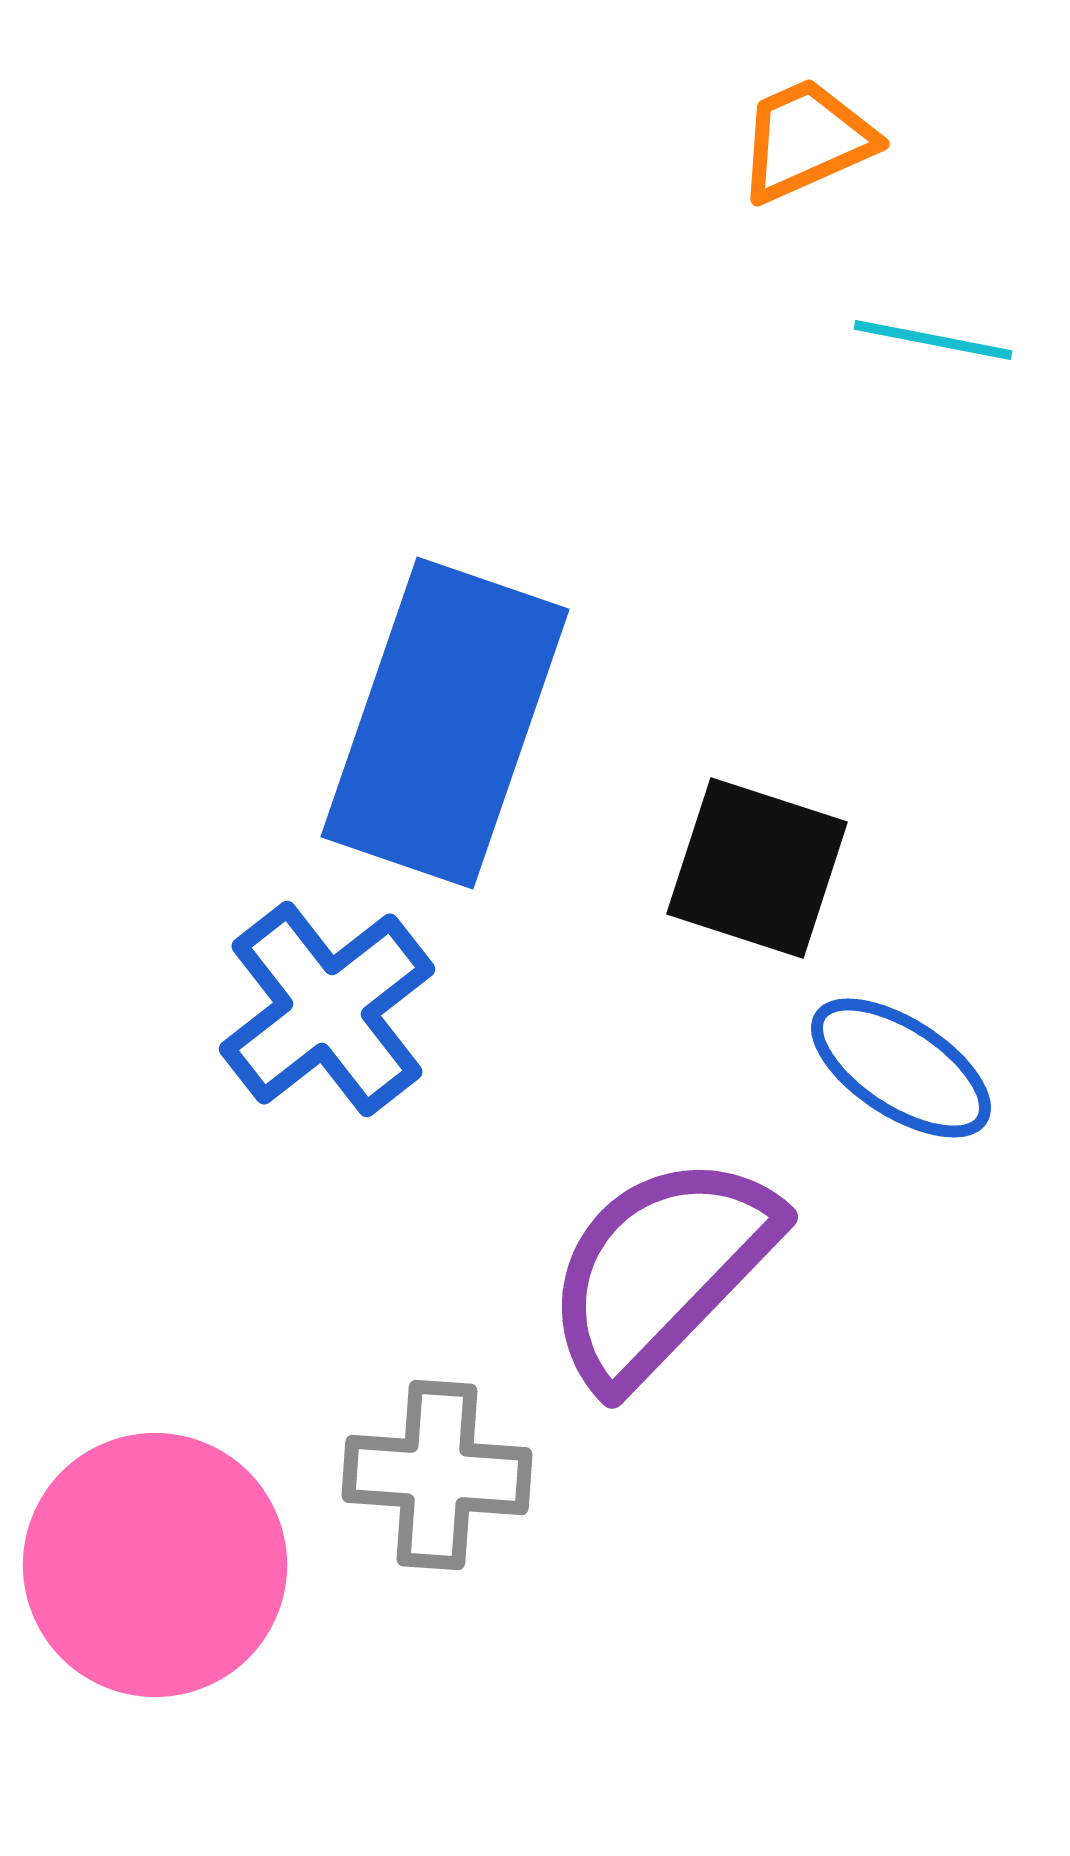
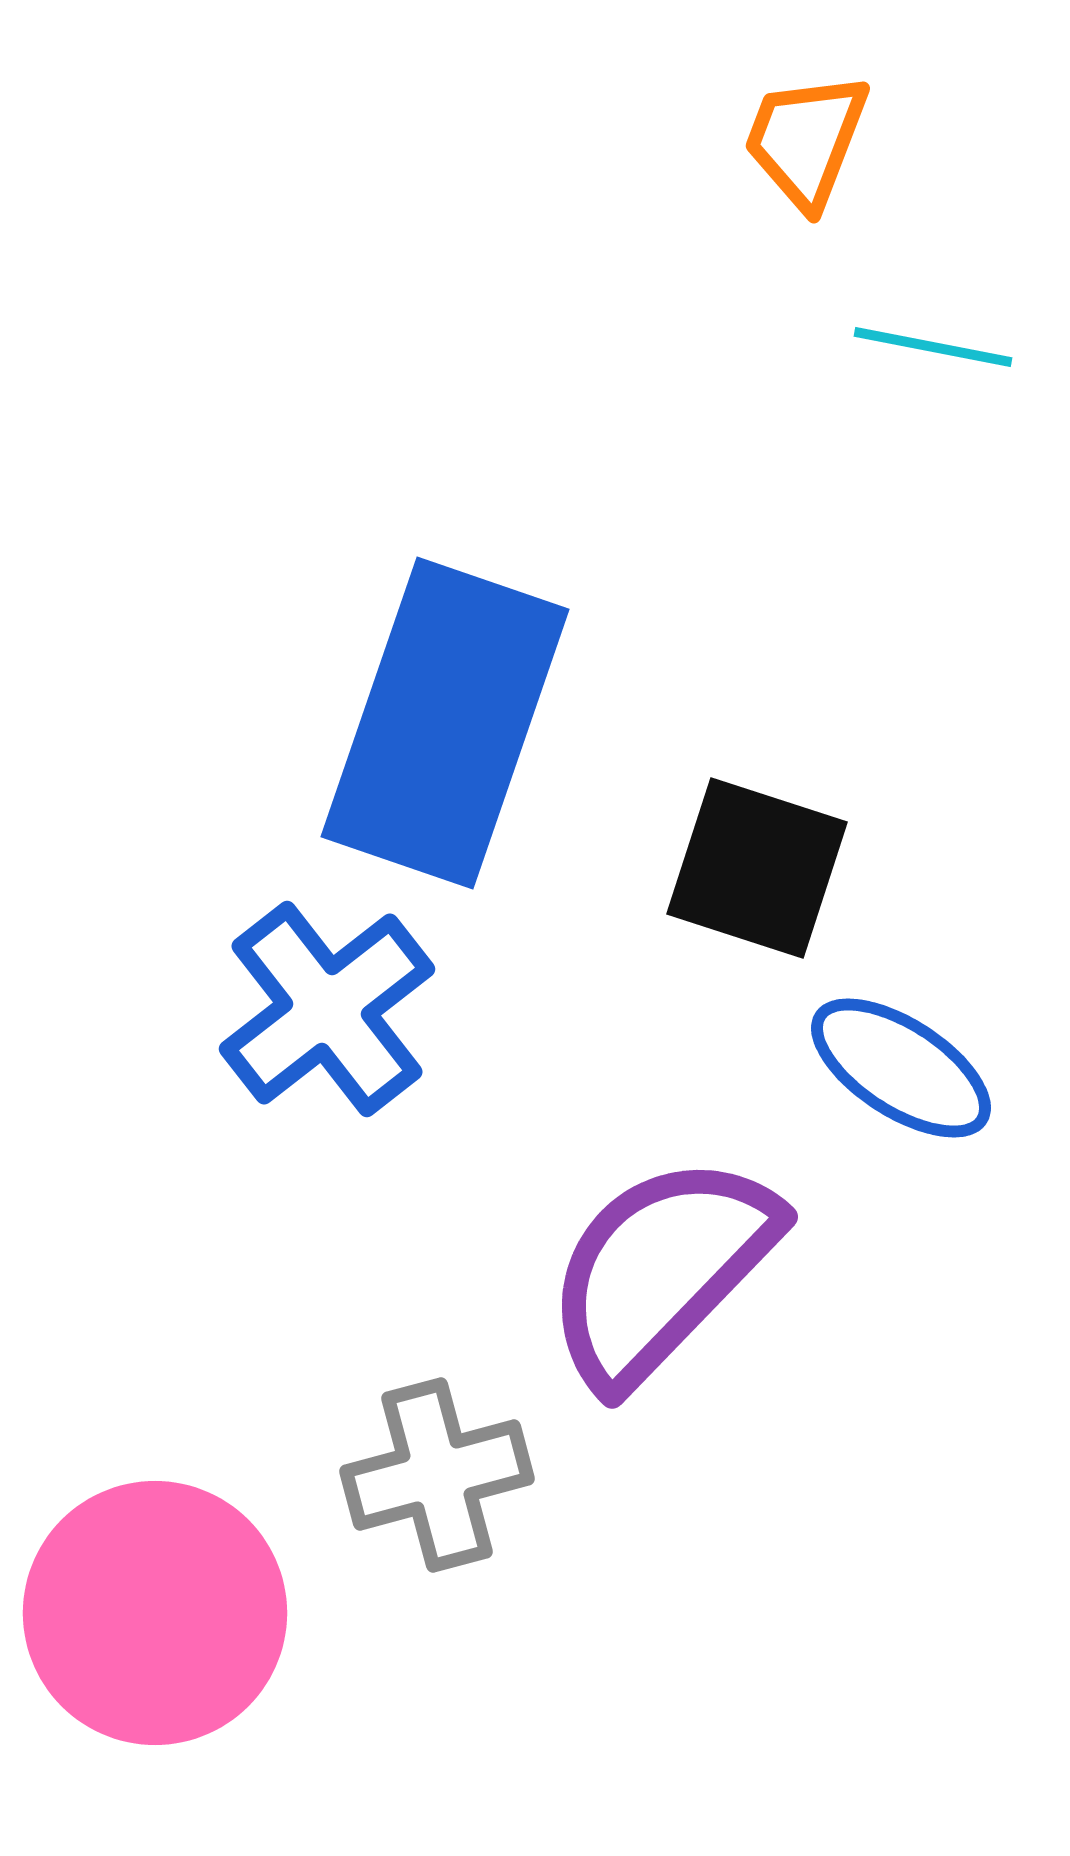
orange trapezoid: rotated 45 degrees counterclockwise
cyan line: moved 7 px down
gray cross: rotated 19 degrees counterclockwise
pink circle: moved 48 px down
